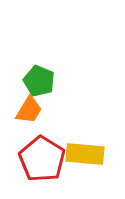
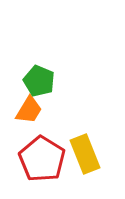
yellow rectangle: rotated 63 degrees clockwise
